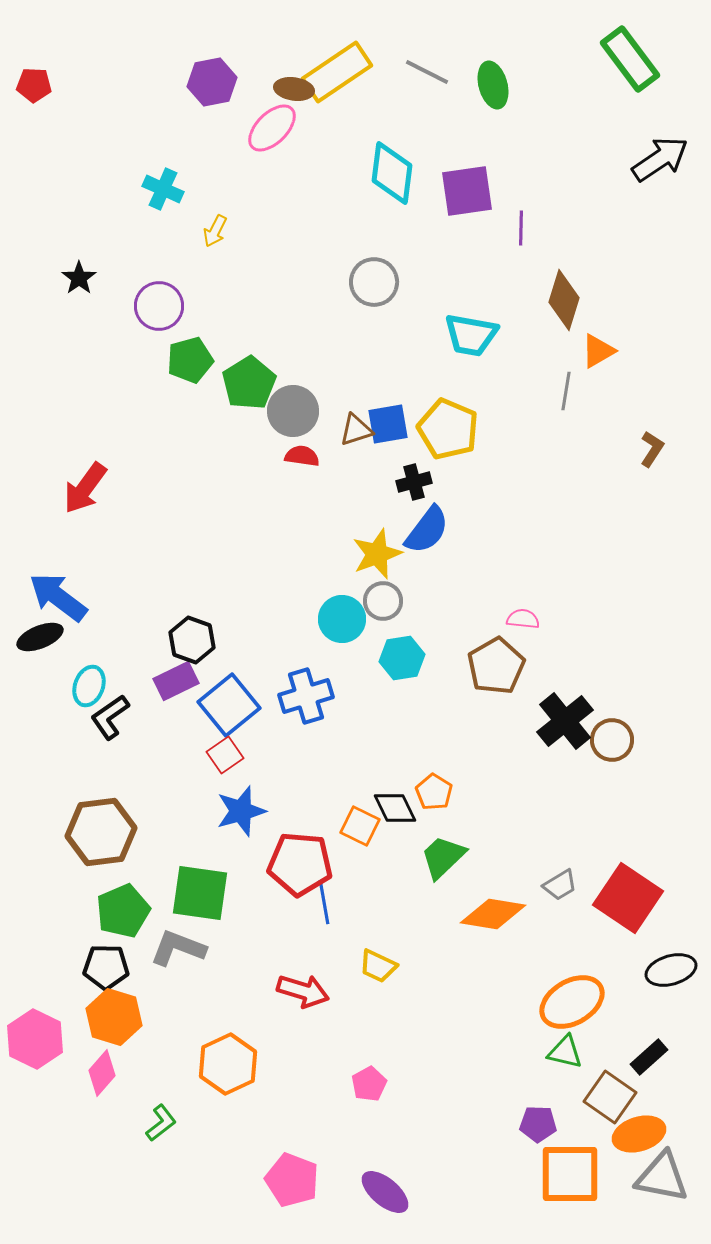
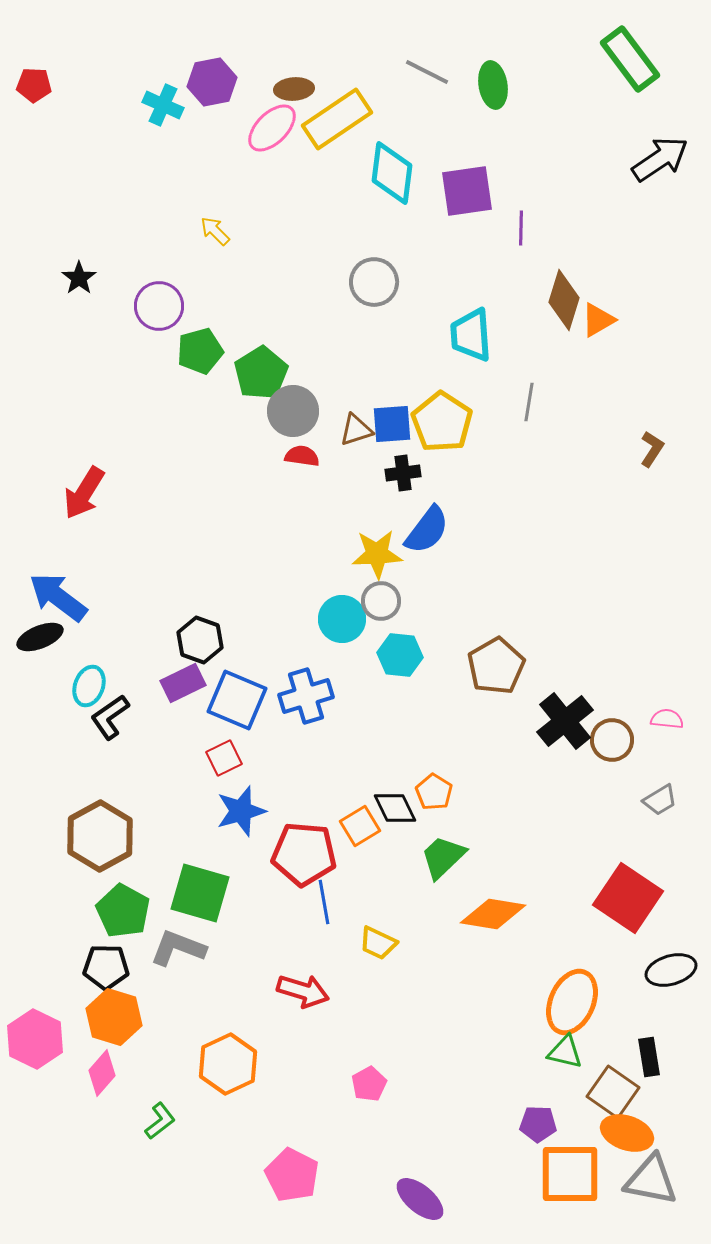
yellow rectangle at (337, 72): moved 47 px down
green ellipse at (493, 85): rotated 6 degrees clockwise
brown ellipse at (294, 89): rotated 12 degrees counterclockwise
cyan cross at (163, 189): moved 84 px up
yellow arrow at (215, 231): rotated 108 degrees clockwise
cyan trapezoid at (471, 335): rotated 76 degrees clockwise
orange triangle at (598, 351): moved 31 px up
green pentagon at (190, 360): moved 10 px right, 9 px up
green pentagon at (249, 383): moved 12 px right, 10 px up
gray line at (566, 391): moved 37 px left, 11 px down
blue square at (388, 424): moved 4 px right; rotated 6 degrees clockwise
yellow pentagon at (448, 429): moved 6 px left, 7 px up; rotated 10 degrees clockwise
black cross at (414, 482): moved 11 px left, 9 px up; rotated 8 degrees clockwise
red arrow at (85, 488): moved 1 px left, 5 px down; rotated 4 degrees counterclockwise
yellow star at (377, 554): rotated 18 degrees clockwise
gray circle at (383, 601): moved 2 px left
pink semicircle at (523, 619): moved 144 px right, 100 px down
black hexagon at (192, 640): moved 8 px right
cyan hexagon at (402, 658): moved 2 px left, 3 px up; rotated 15 degrees clockwise
purple rectangle at (176, 681): moved 7 px right, 2 px down
blue square at (229, 705): moved 8 px right, 5 px up; rotated 28 degrees counterclockwise
red square at (225, 755): moved 1 px left, 3 px down; rotated 9 degrees clockwise
orange square at (360, 826): rotated 33 degrees clockwise
brown hexagon at (101, 832): moved 1 px left, 4 px down; rotated 22 degrees counterclockwise
red pentagon at (300, 864): moved 4 px right, 10 px up
gray trapezoid at (560, 885): moved 100 px right, 85 px up
green square at (200, 893): rotated 8 degrees clockwise
green pentagon at (123, 911): rotated 20 degrees counterclockwise
yellow trapezoid at (378, 966): moved 23 px up
orange ellipse at (572, 1002): rotated 36 degrees counterclockwise
black rectangle at (649, 1057): rotated 57 degrees counterclockwise
brown square at (610, 1097): moved 3 px right, 5 px up
green L-shape at (161, 1123): moved 1 px left, 2 px up
orange ellipse at (639, 1134): moved 12 px left, 1 px up; rotated 36 degrees clockwise
gray triangle at (662, 1177): moved 11 px left, 3 px down
pink pentagon at (292, 1180): moved 5 px up; rotated 6 degrees clockwise
purple ellipse at (385, 1192): moved 35 px right, 7 px down
